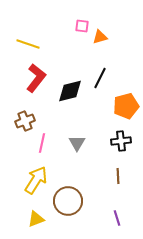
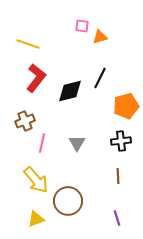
yellow arrow: rotated 108 degrees clockwise
